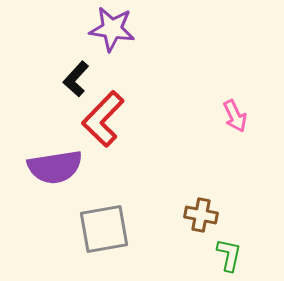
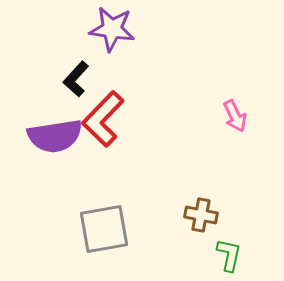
purple semicircle: moved 31 px up
